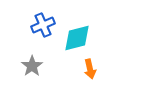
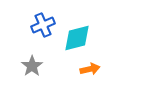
orange arrow: rotated 90 degrees counterclockwise
